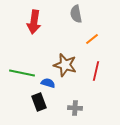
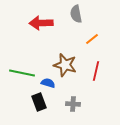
red arrow: moved 7 px right, 1 px down; rotated 80 degrees clockwise
gray cross: moved 2 px left, 4 px up
